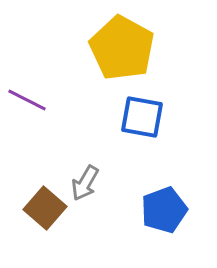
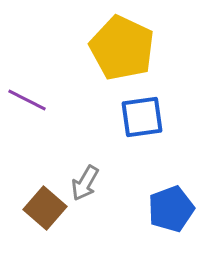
yellow pentagon: rotated 4 degrees counterclockwise
blue square: rotated 18 degrees counterclockwise
blue pentagon: moved 7 px right, 1 px up
